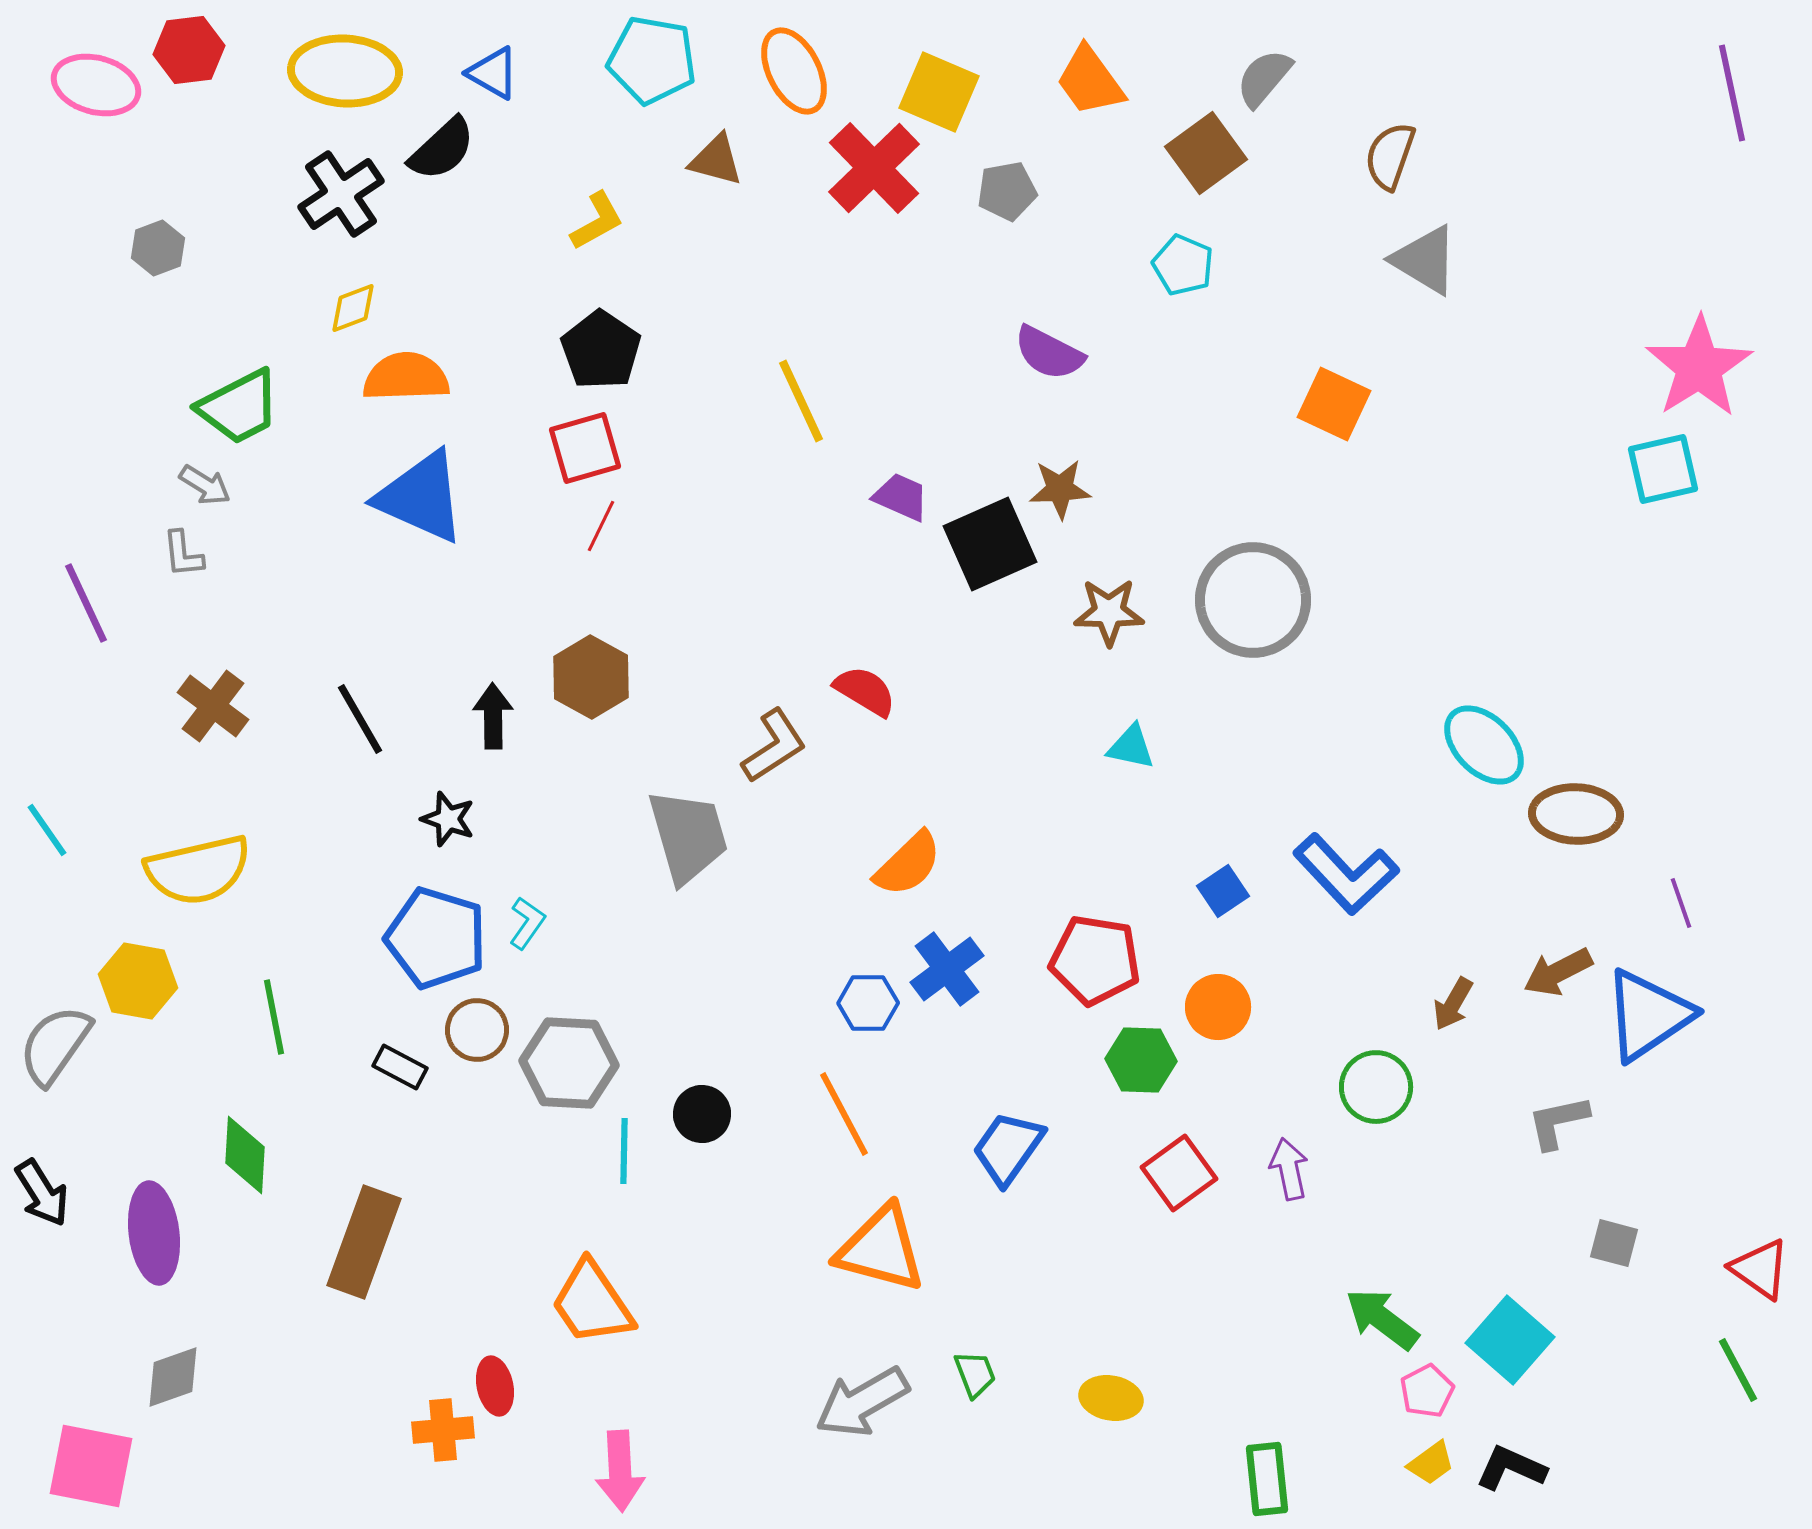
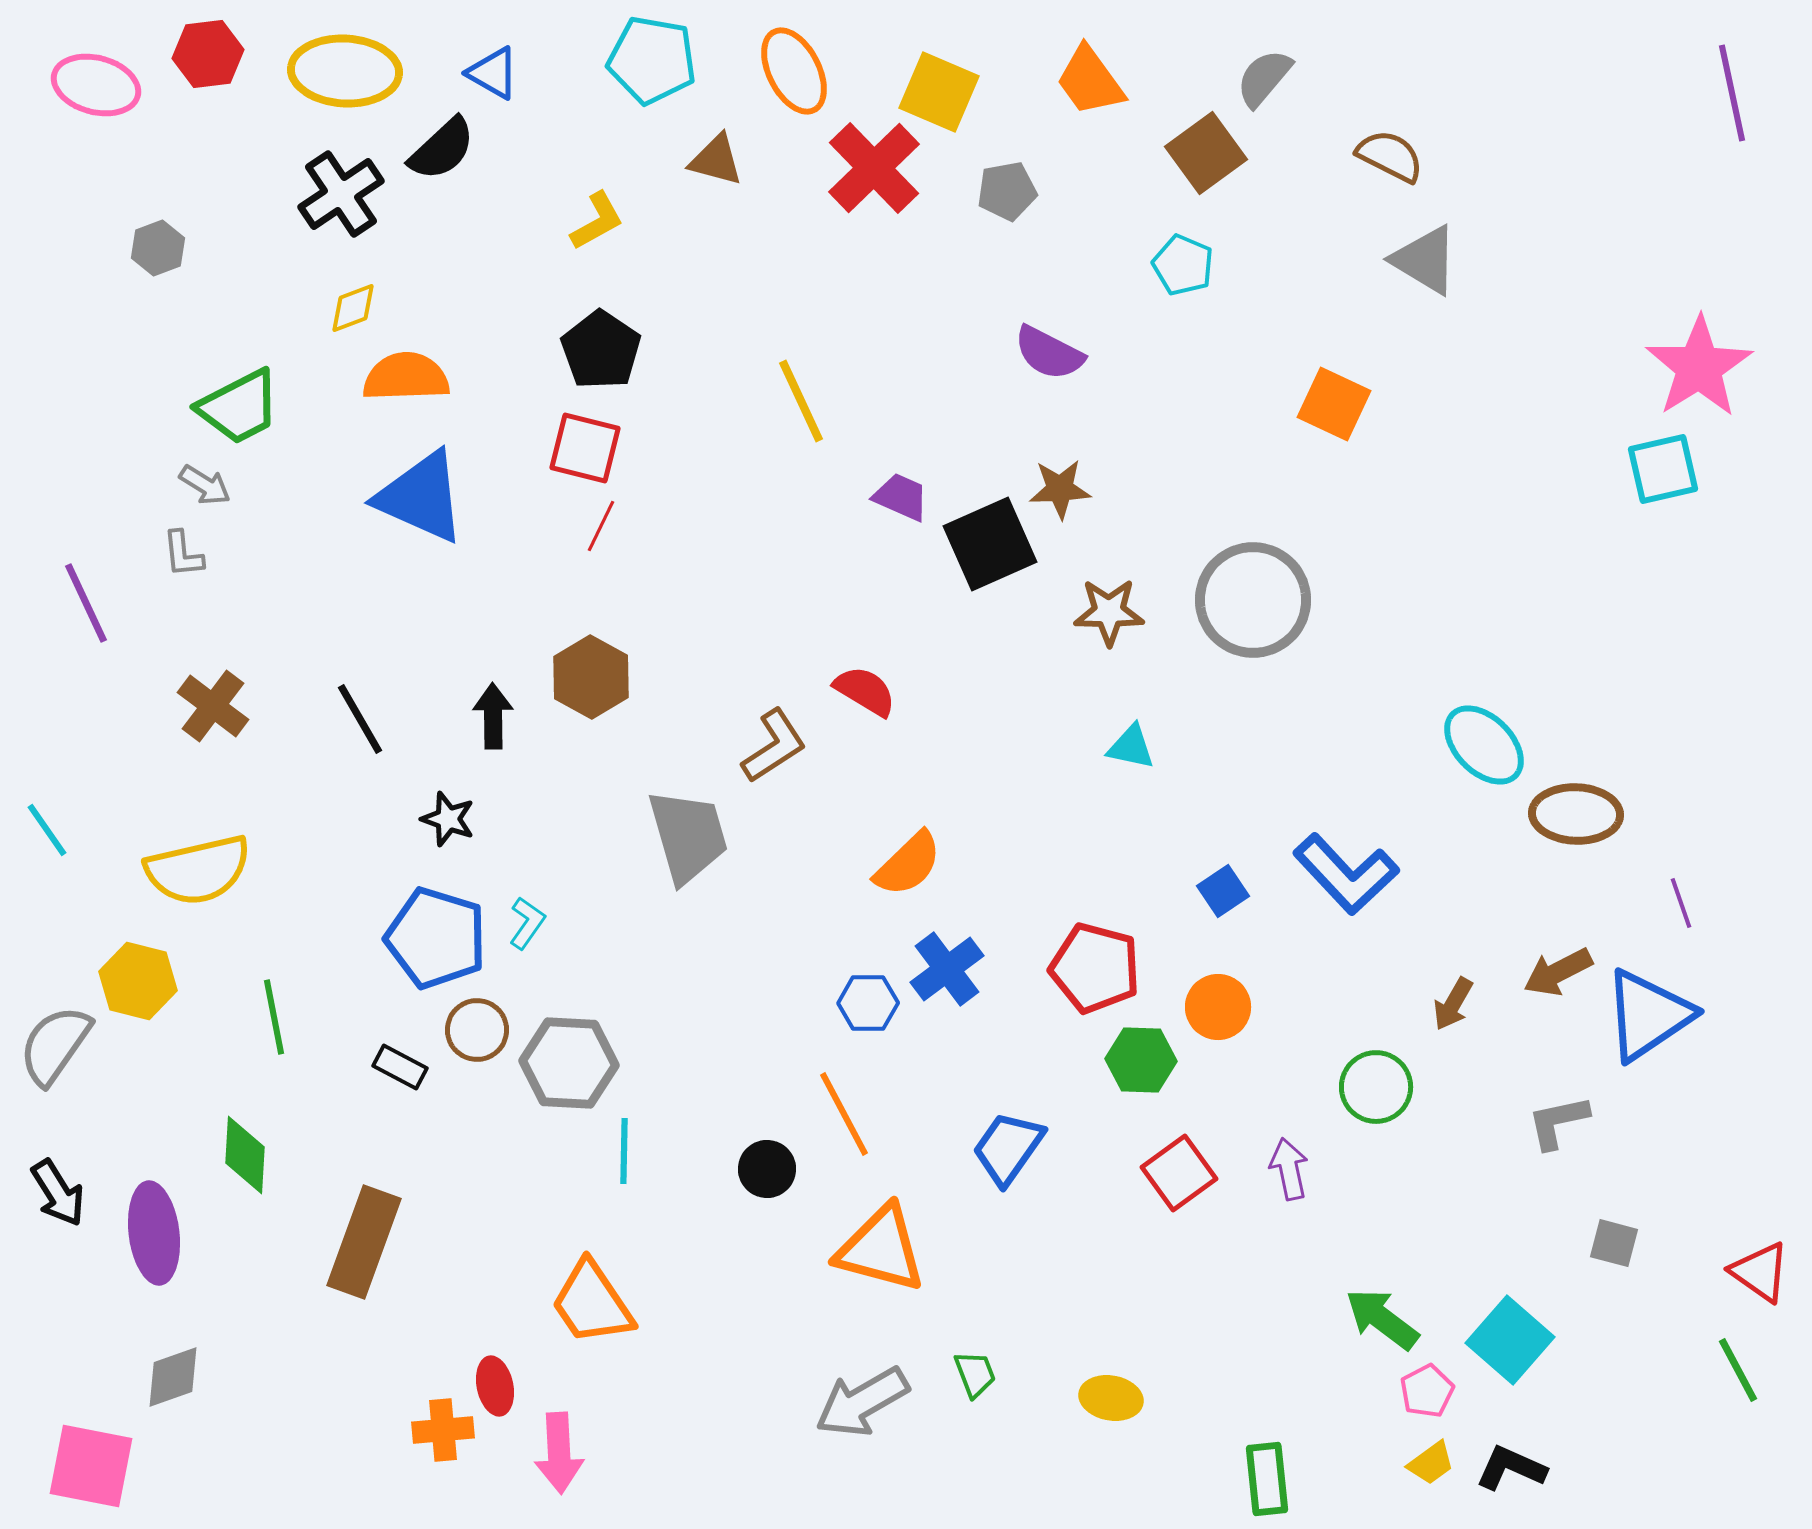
red hexagon at (189, 50): moved 19 px right, 4 px down
brown semicircle at (1390, 156): rotated 98 degrees clockwise
red square at (585, 448): rotated 30 degrees clockwise
red pentagon at (1095, 960): moved 8 px down; rotated 6 degrees clockwise
yellow hexagon at (138, 981): rotated 4 degrees clockwise
black circle at (702, 1114): moved 65 px right, 55 px down
black arrow at (42, 1193): moved 16 px right
red triangle at (1760, 1269): moved 3 px down
pink arrow at (620, 1471): moved 61 px left, 18 px up
